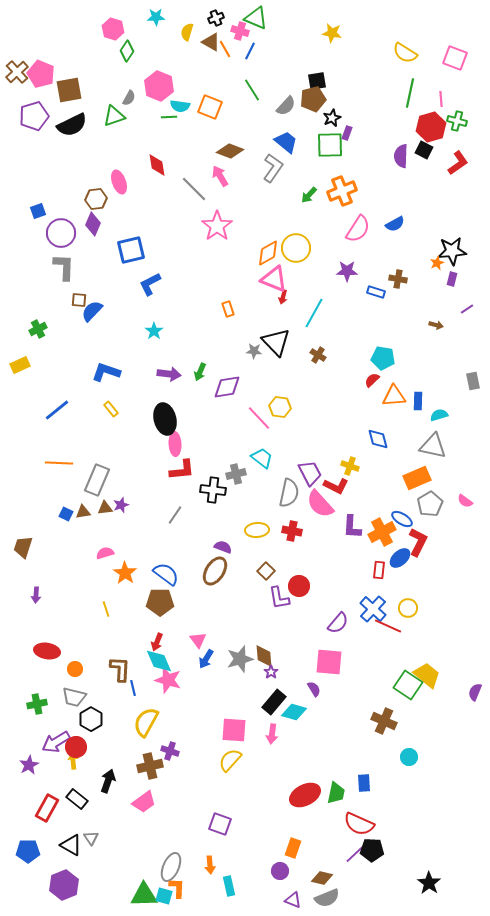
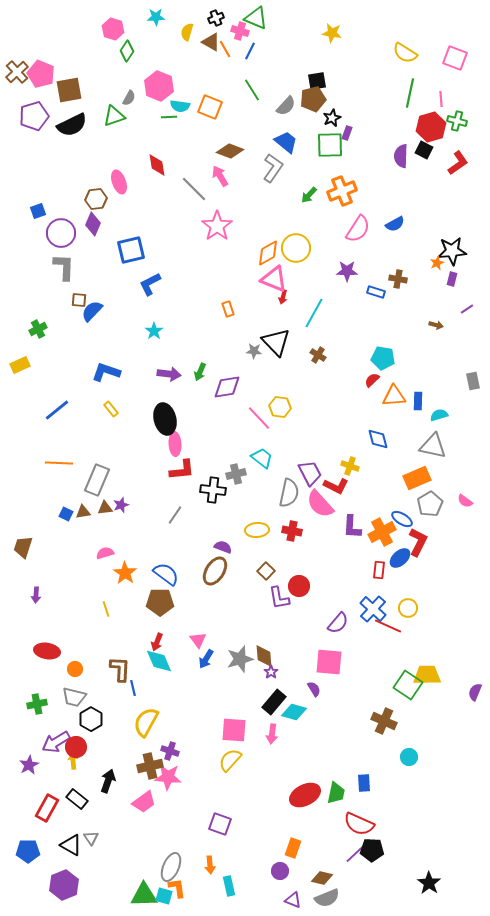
yellow trapezoid at (427, 675): rotated 40 degrees counterclockwise
pink star at (168, 680): moved 97 px down; rotated 12 degrees counterclockwise
orange L-shape at (177, 888): rotated 10 degrees counterclockwise
